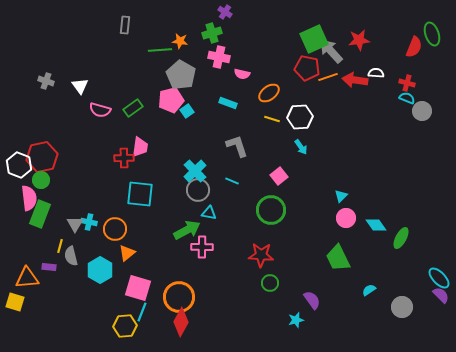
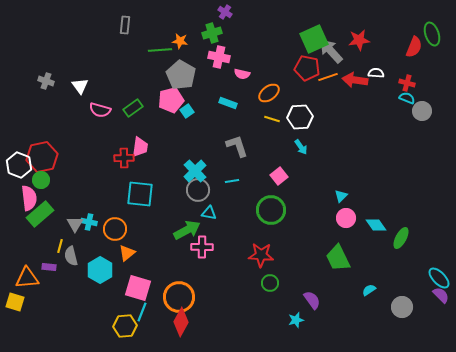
cyan line at (232, 181): rotated 32 degrees counterclockwise
green rectangle at (40, 214): rotated 28 degrees clockwise
